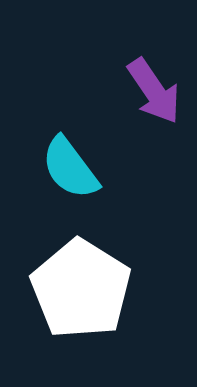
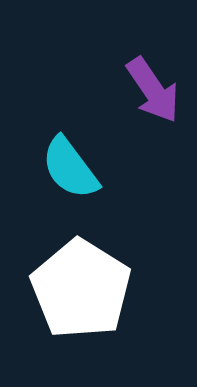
purple arrow: moved 1 px left, 1 px up
